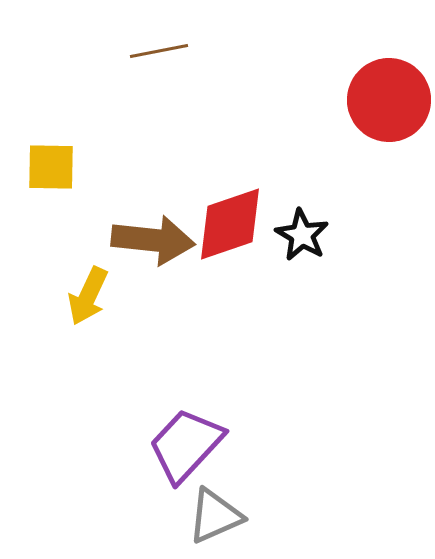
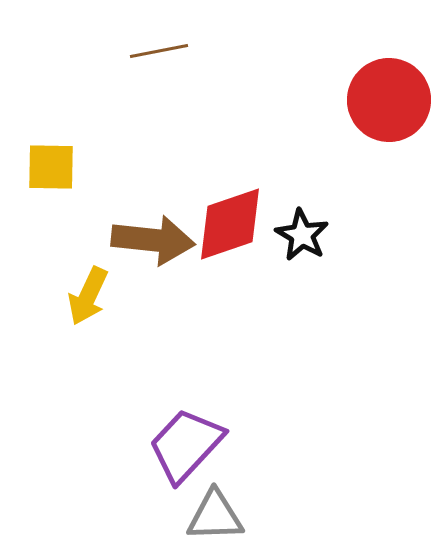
gray triangle: rotated 22 degrees clockwise
